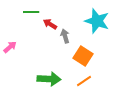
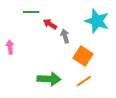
pink arrow: rotated 56 degrees counterclockwise
